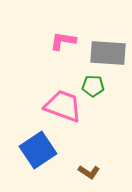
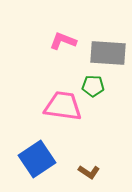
pink L-shape: rotated 12 degrees clockwise
pink trapezoid: rotated 12 degrees counterclockwise
blue square: moved 1 px left, 9 px down
